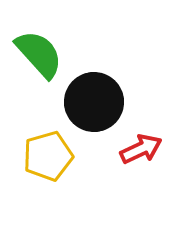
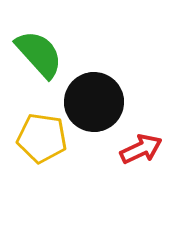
yellow pentagon: moved 6 px left, 18 px up; rotated 24 degrees clockwise
